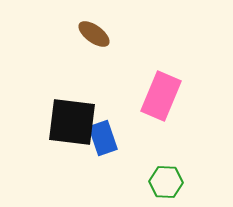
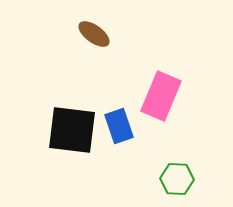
black square: moved 8 px down
blue rectangle: moved 16 px right, 12 px up
green hexagon: moved 11 px right, 3 px up
